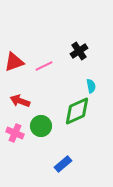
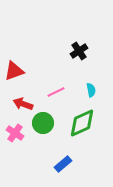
red triangle: moved 9 px down
pink line: moved 12 px right, 26 px down
cyan semicircle: moved 4 px down
red arrow: moved 3 px right, 3 px down
green diamond: moved 5 px right, 12 px down
green circle: moved 2 px right, 3 px up
pink cross: rotated 12 degrees clockwise
